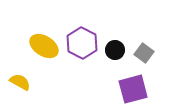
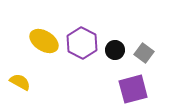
yellow ellipse: moved 5 px up
